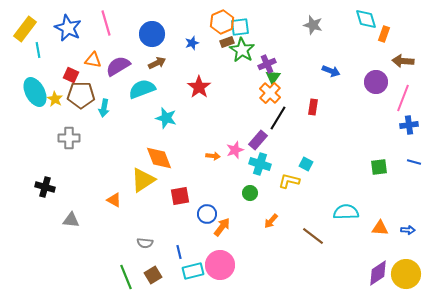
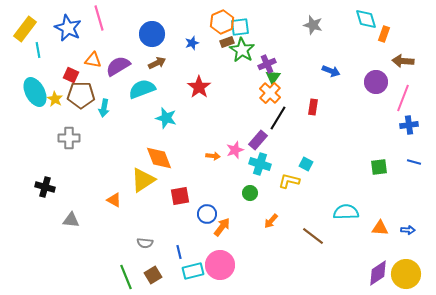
pink line at (106, 23): moved 7 px left, 5 px up
